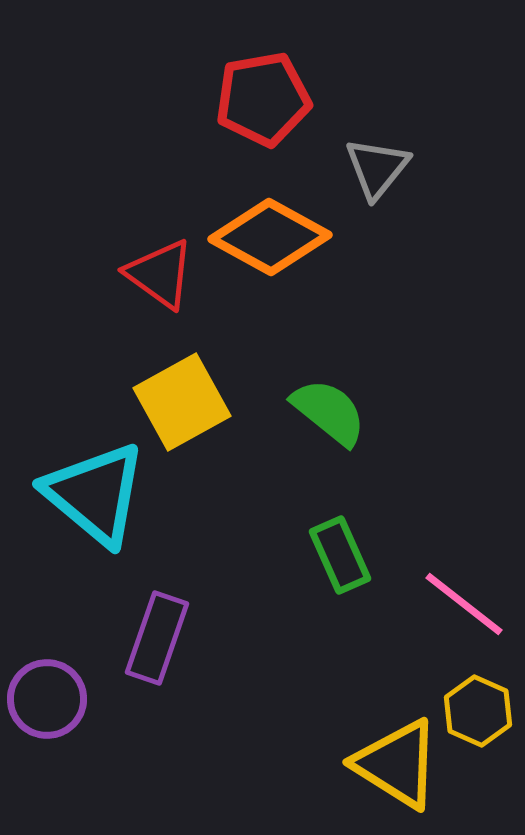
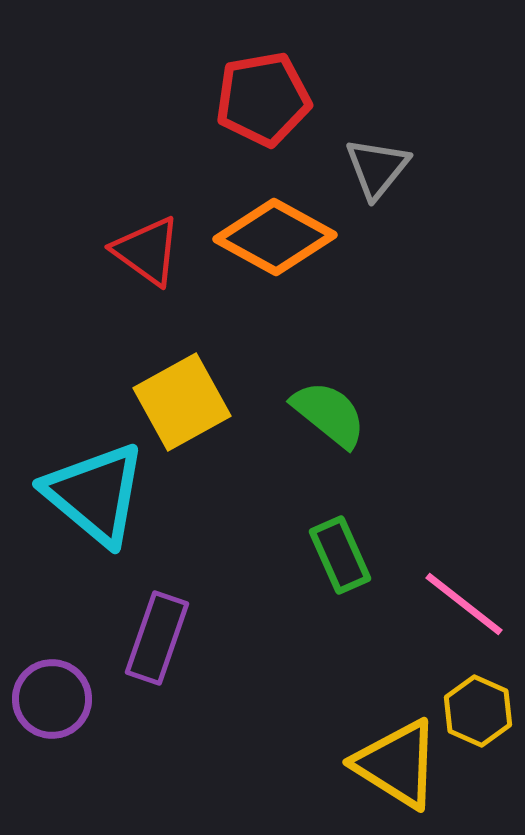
orange diamond: moved 5 px right
red triangle: moved 13 px left, 23 px up
green semicircle: moved 2 px down
purple circle: moved 5 px right
